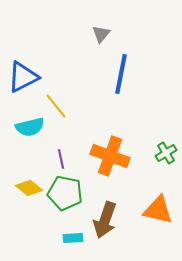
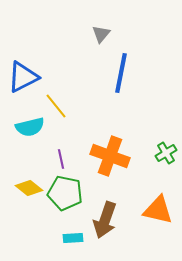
blue line: moved 1 px up
